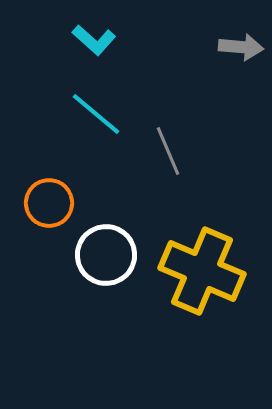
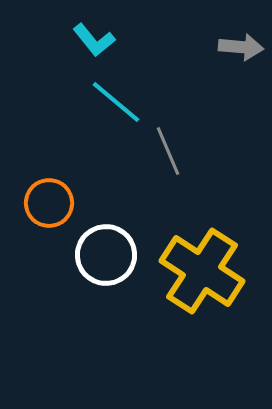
cyan L-shape: rotated 9 degrees clockwise
cyan line: moved 20 px right, 12 px up
yellow cross: rotated 10 degrees clockwise
